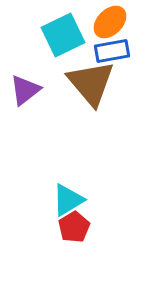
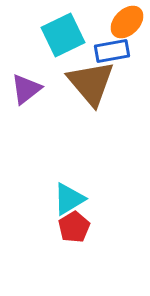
orange ellipse: moved 17 px right
purple triangle: moved 1 px right, 1 px up
cyan triangle: moved 1 px right, 1 px up
